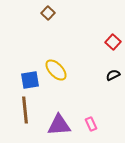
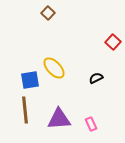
yellow ellipse: moved 2 px left, 2 px up
black semicircle: moved 17 px left, 3 px down
purple triangle: moved 6 px up
